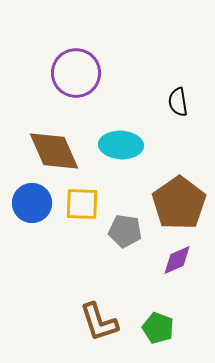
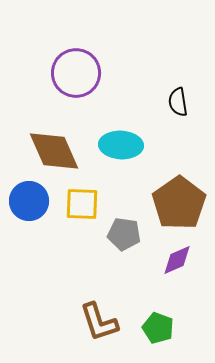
blue circle: moved 3 px left, 2 px up
gray pentagon: moved 1 px left, 3 px down
